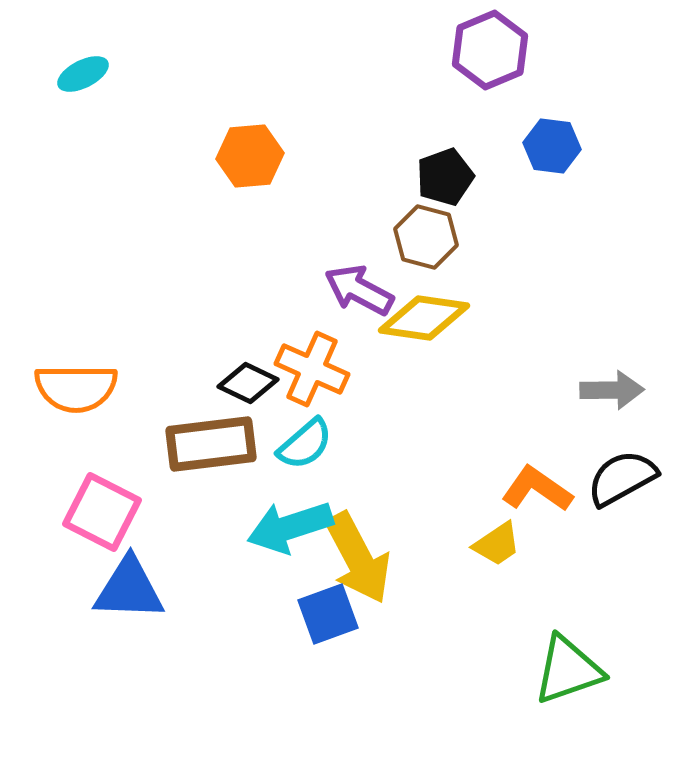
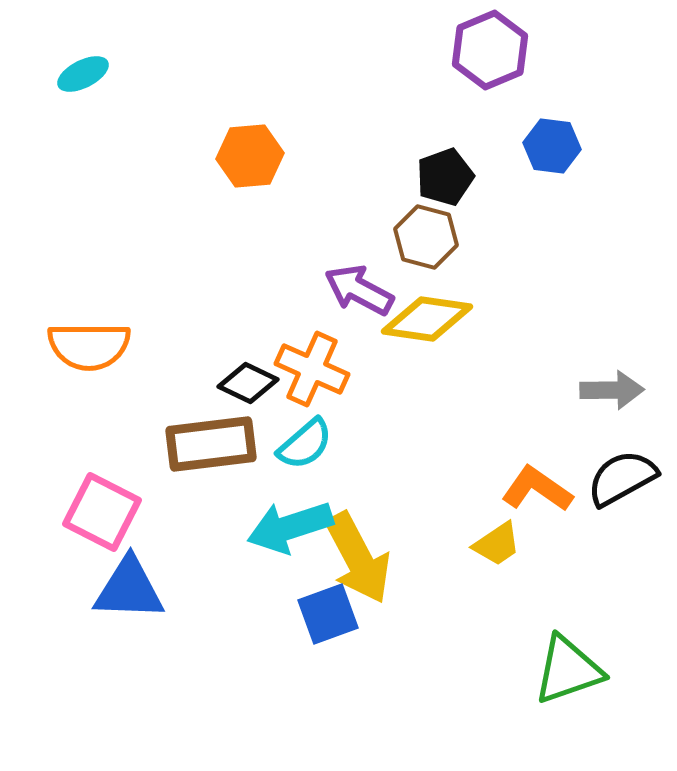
yellow diamond: moved 3 px right, 1 px down
orange semicircle: moved 13 px right, 42 px up
